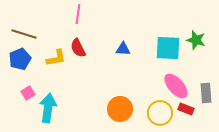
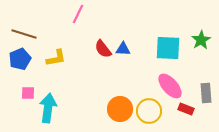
pink line: rotated 18 degrees clockwise
green star: moved 5 px right; rotated 24 degrees clockwise
red semicircle: moved 25 px right, 1 px down; rotated 12 degrees counterclockwise
pink ellipse: moved 6 px left
pink square: rotated 32 degrees clockwise
yellow circle: moved 11 px left, 2 px up
